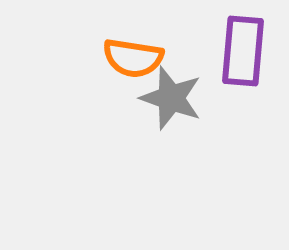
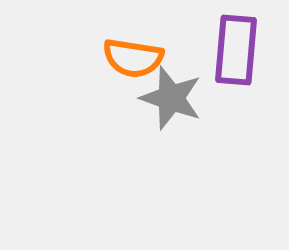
purple rectangle: moved 7 px left, 1 px up
